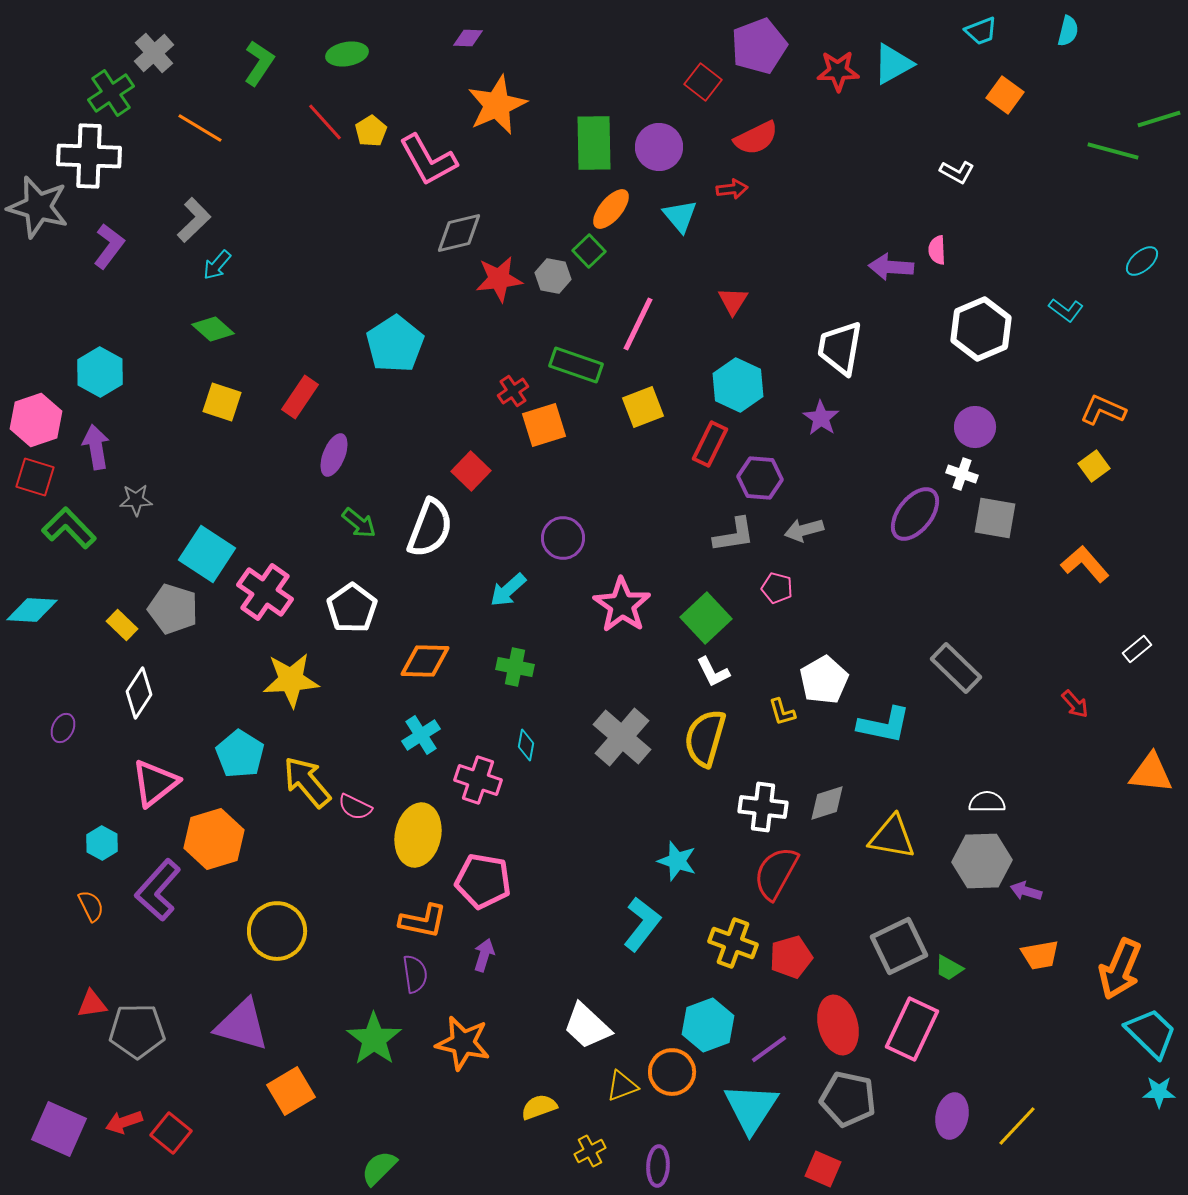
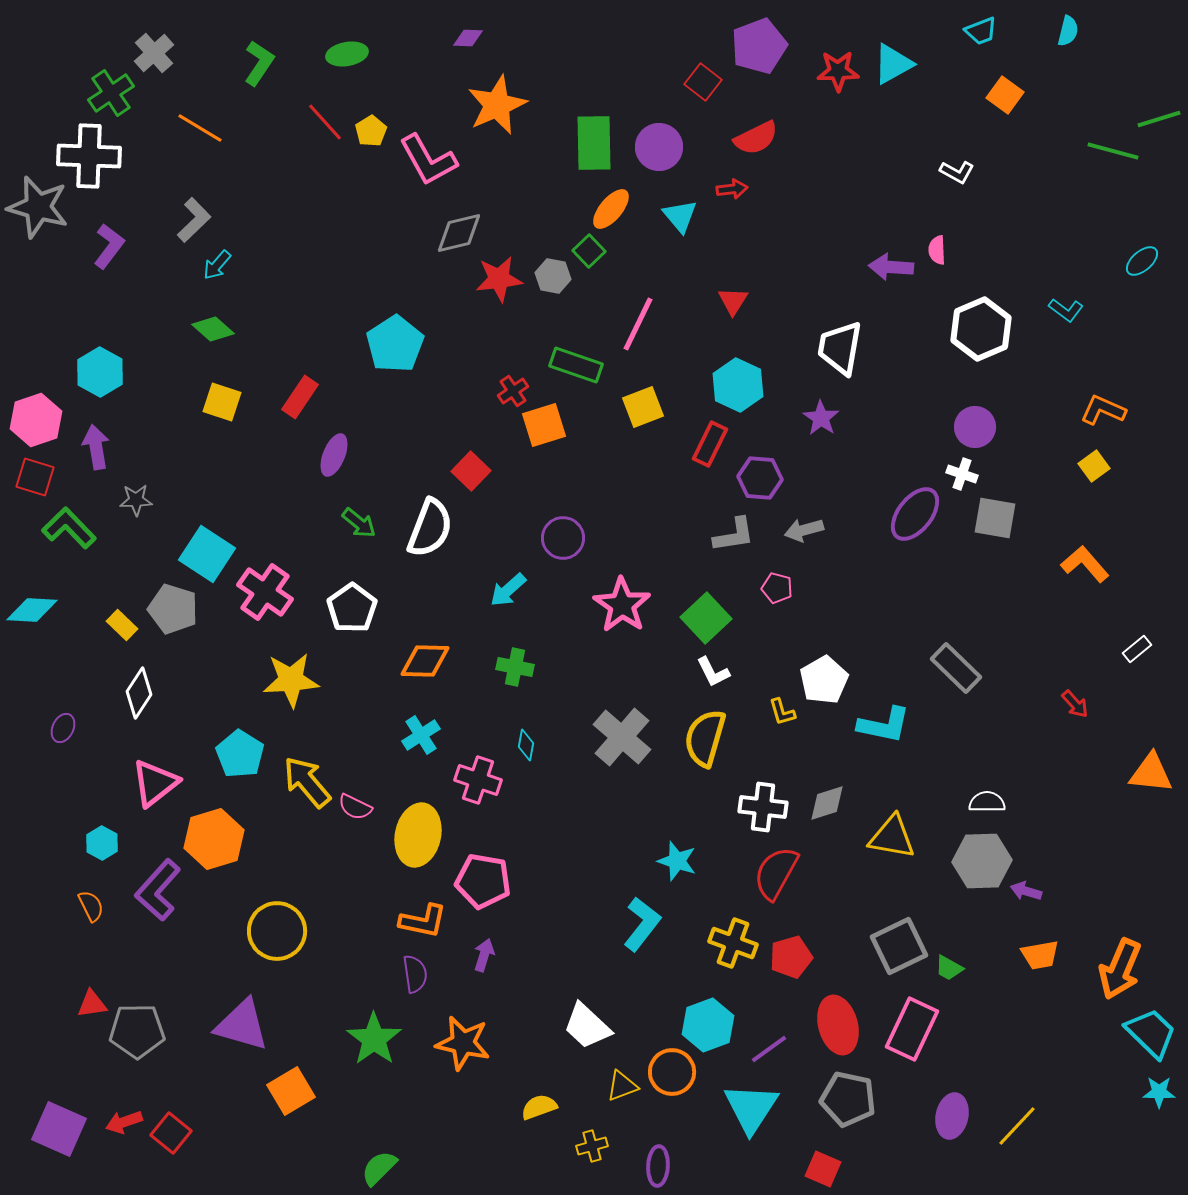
yellow cross at (590, 1151): moved 2 px right, 5 px up; rotated 12 degrees clockwise
